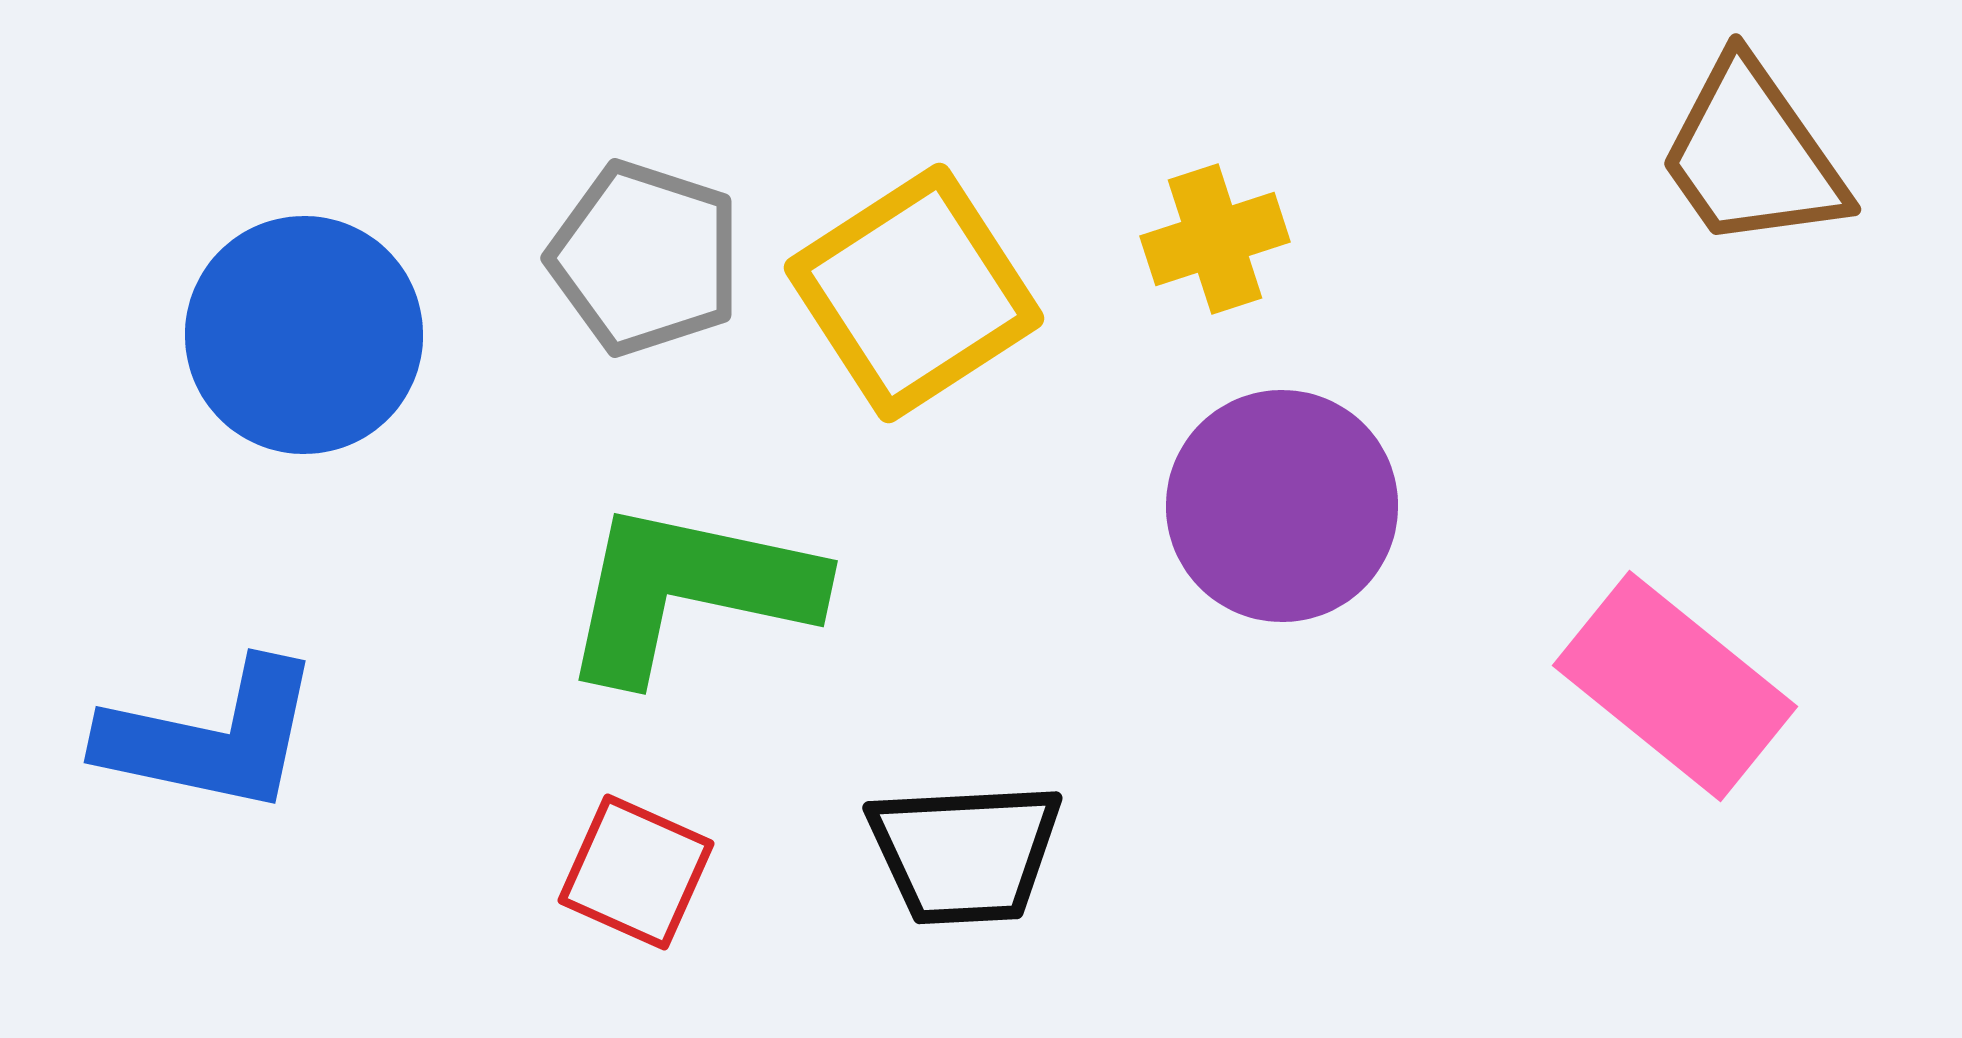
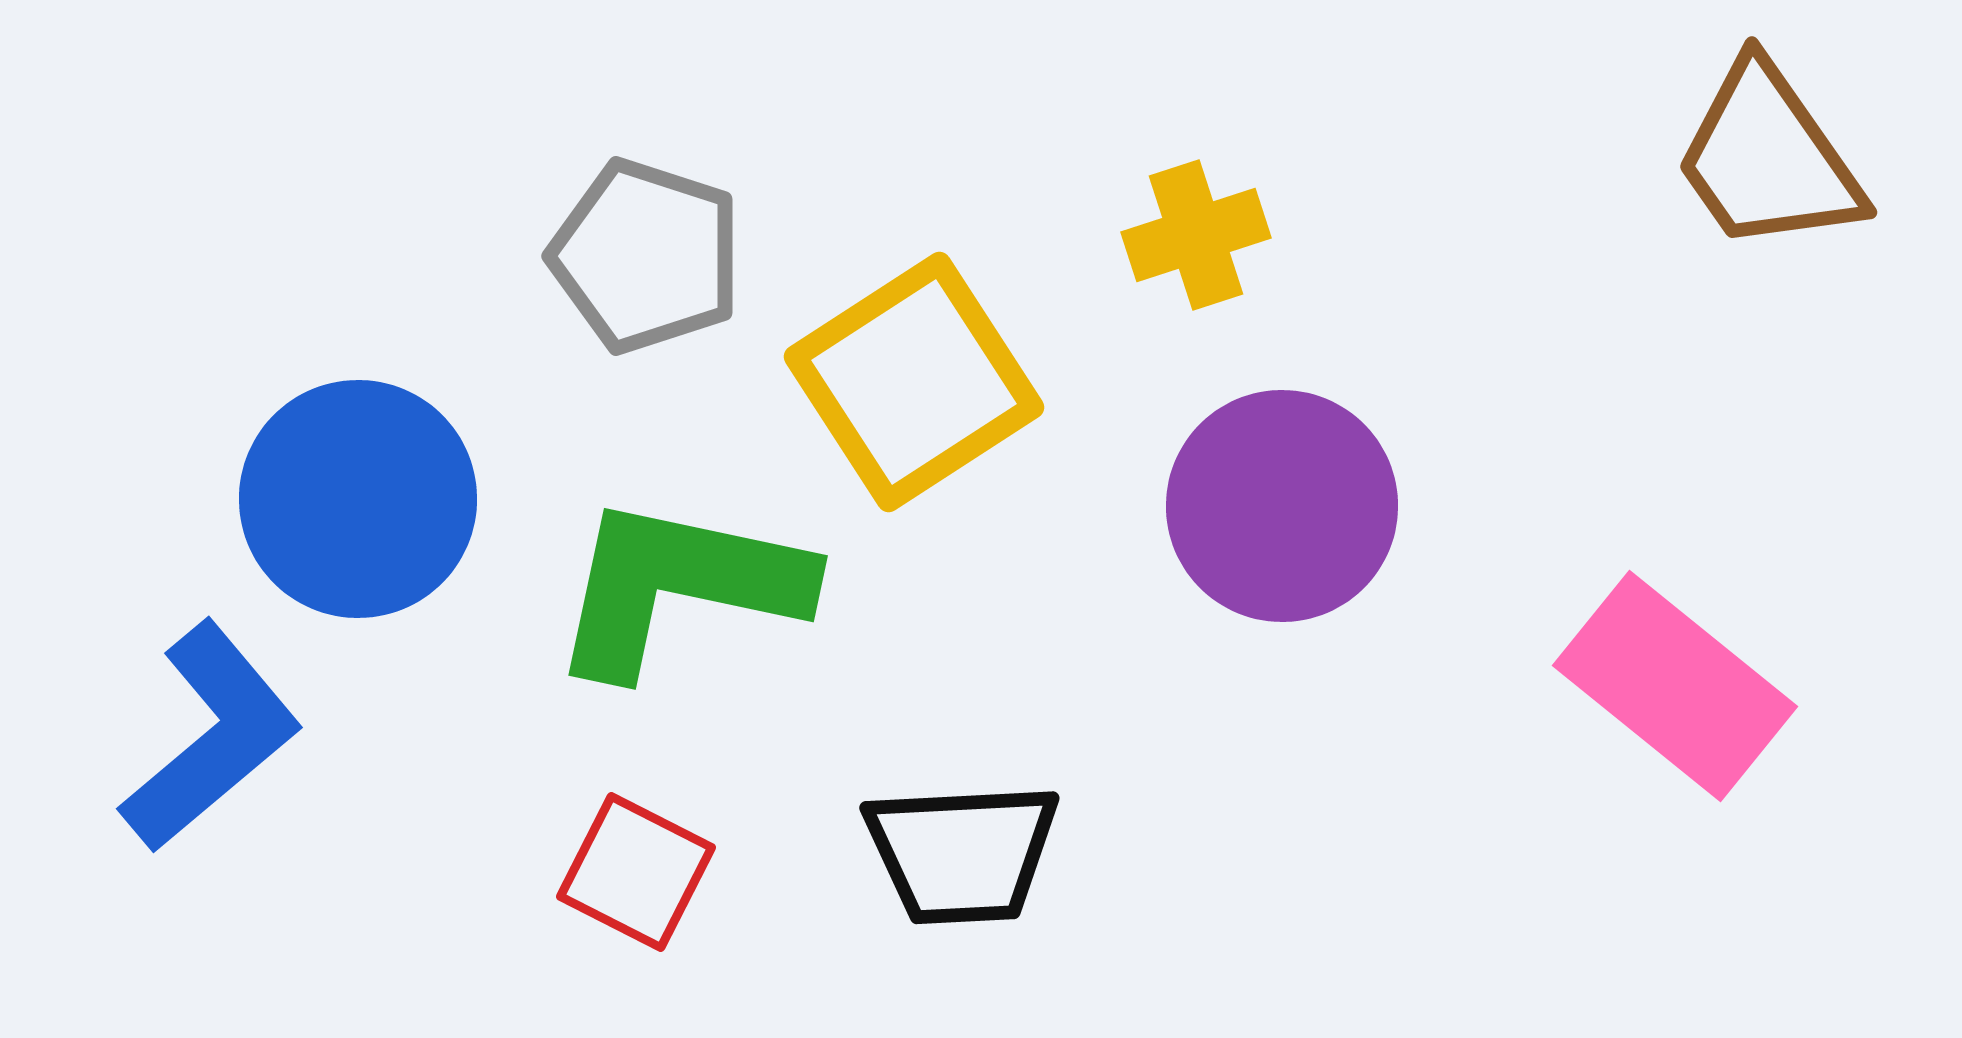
brown trapezoid: moved 16 px right, 3 px down
yellow cross: moved 19 px left, 4 px up
gray pentagon: moved 1 px right, 2 px up
yellow square: moved 89 px down
blue circle: moved 54 px right, 164 px down
green L-shape: moved 10 px left, 5 px up
blue L-shape: rotated 52 degrees counterclockwise
black trapezoid: moved 3 px left
red square: rotated 3 degrees clockwise
